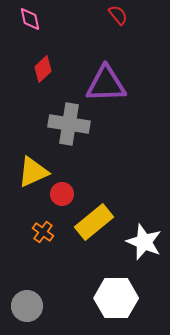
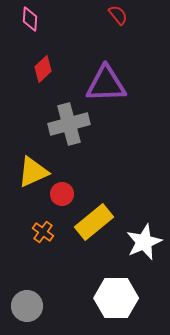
pink diamond: rotated 15 degrees clockwise
gray cross: rotated 24 degrees counterclockwise
white star: rotated 27 degrees clockwise
